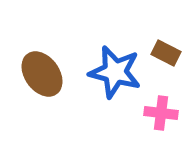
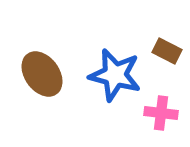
brown rectangle: moved 1 px right, 2 px up
blue star: moved 3 px down
